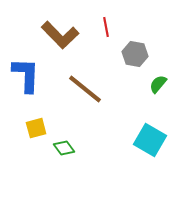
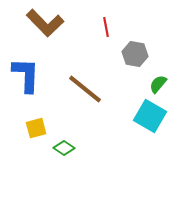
brown L-shape: moved 15 px left, 12 px up
cyan square: moved 24 px up
green diamond: rotated 20 degrees counterclockwise
